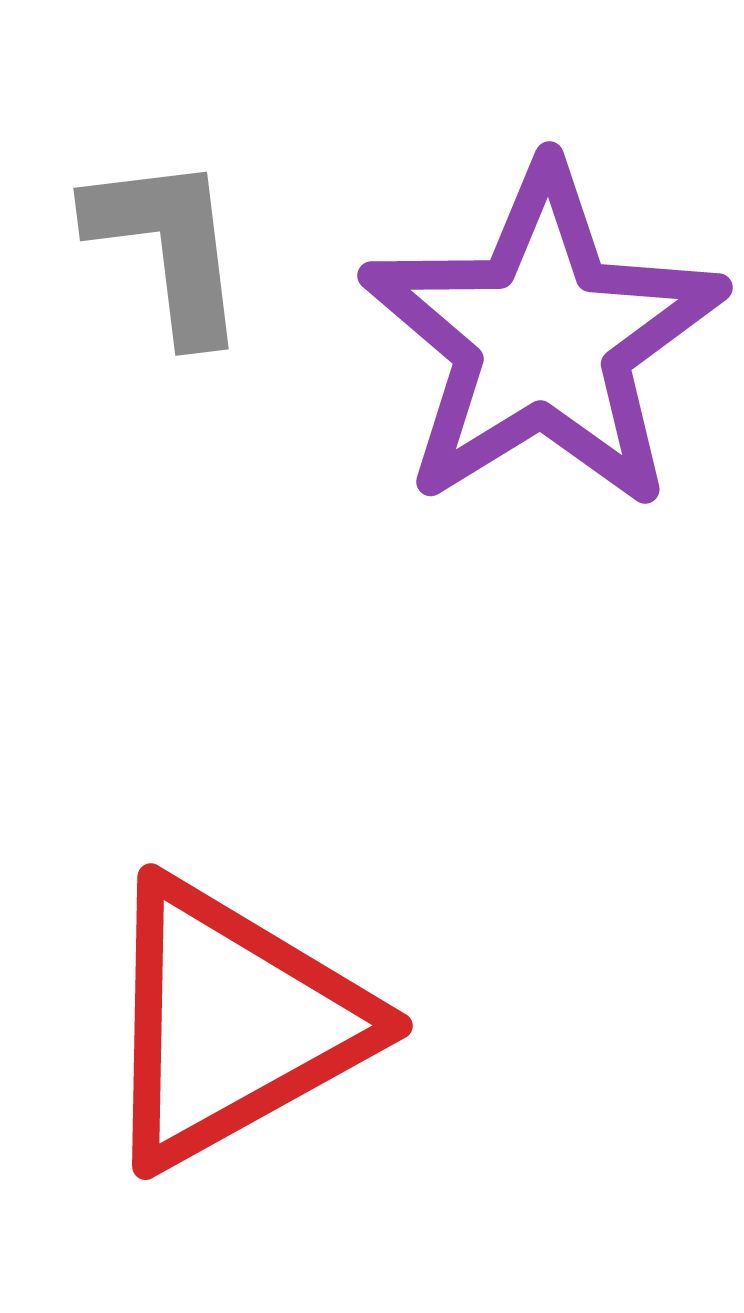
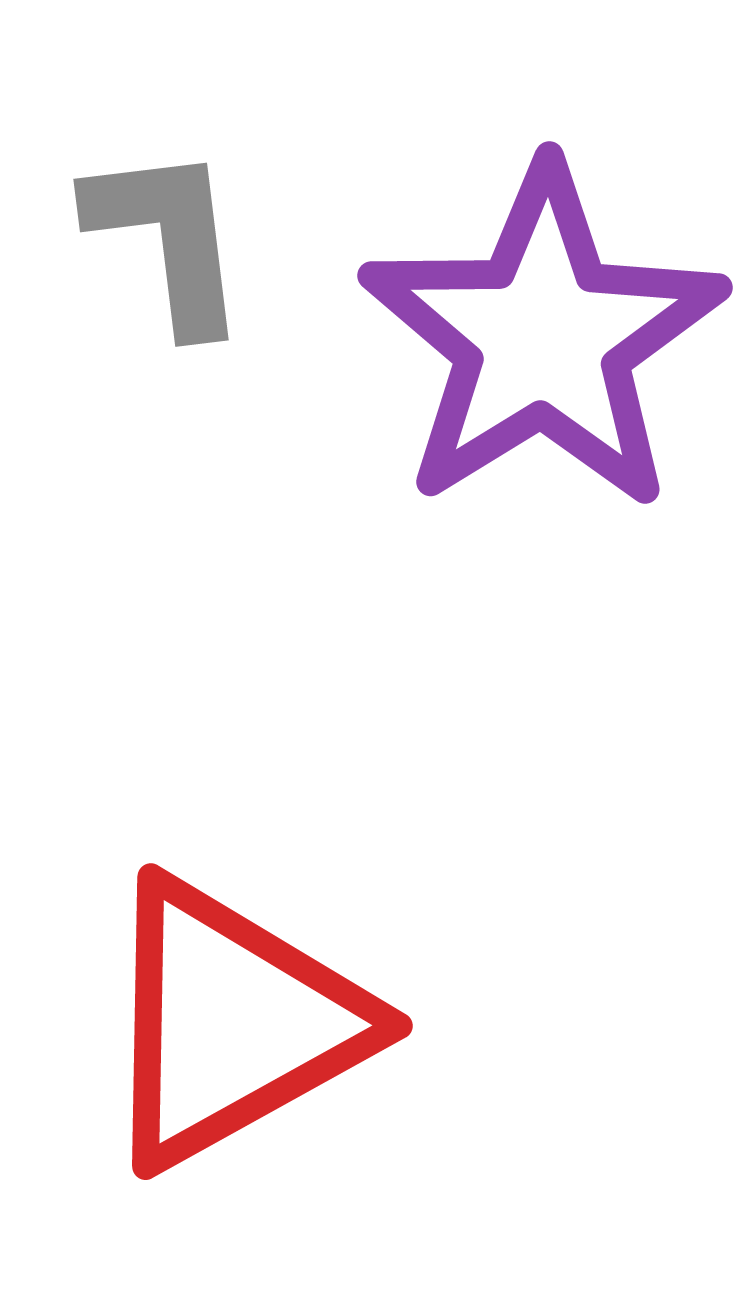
gray L-shape: moved 9 px up
